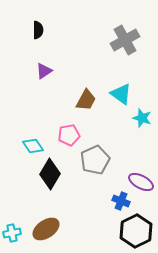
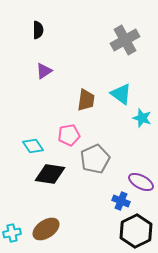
brown trapezoid: rotated 20 degrees counterclockwise
gray pentagon: moved 1 px up
black diamond: rotated 68 degrees clockwise
